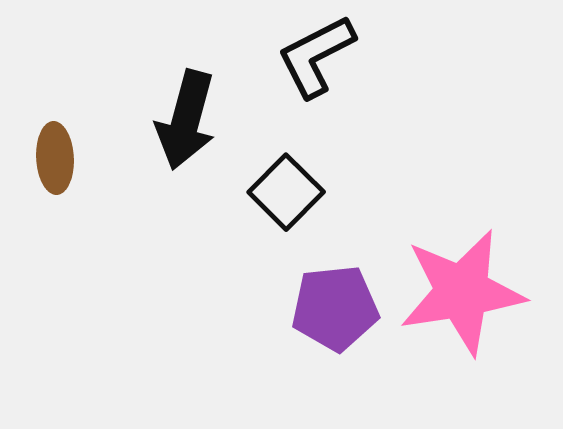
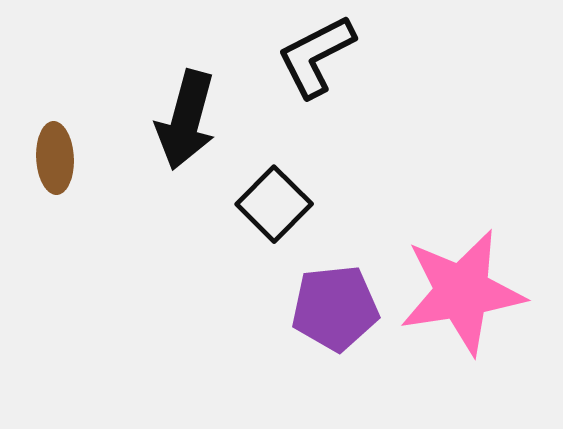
black square: moved 12 px left, 12 px down
